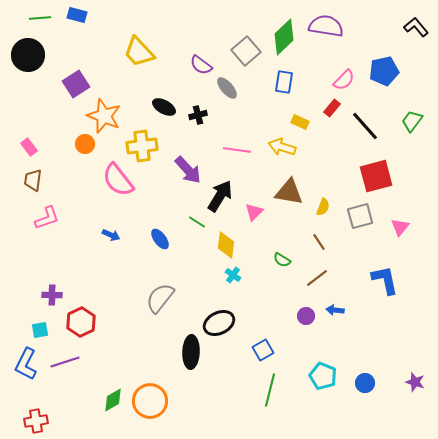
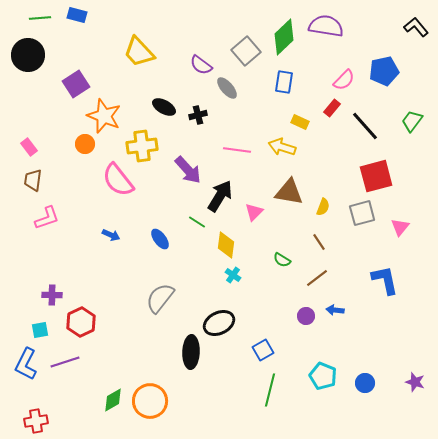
gray square at (360, 216): moved 2 px right, 3 px up
